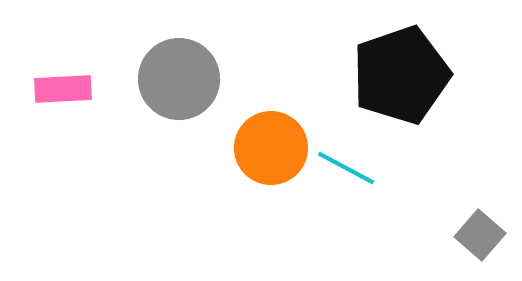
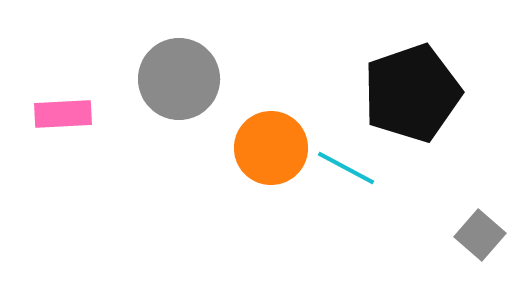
black pentagon: moved 11 px right, 18 px down
pink rectangle: moved 25 px down
